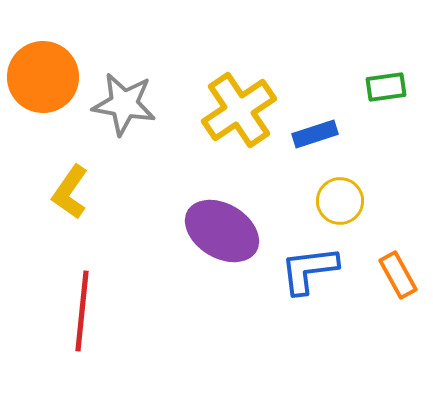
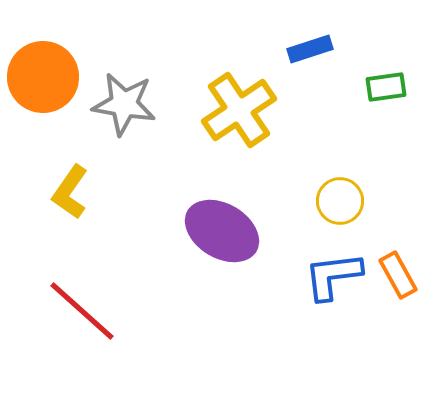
blue rectangle: moved 5 px left, 85 px up
blue L-shape: moved 24 px right, 6 px down
red line: rotated 54 degrees counterclockwise
